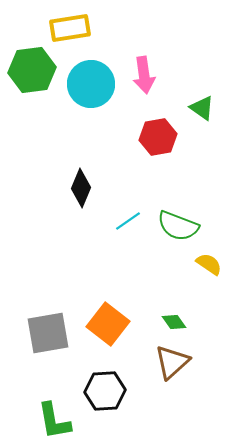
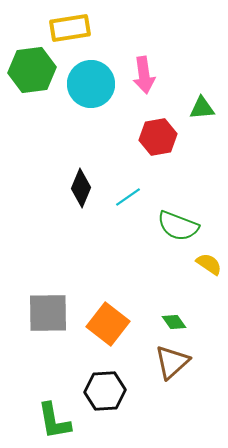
green triangle: rotated 40 degrees counterclockwise
cyan line: moved 24 px up
gray square: moved 20 px up; rotated 9 degrees clockwise
